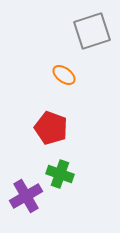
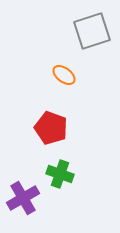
purple cross: moved 3 px left, 2 px down
